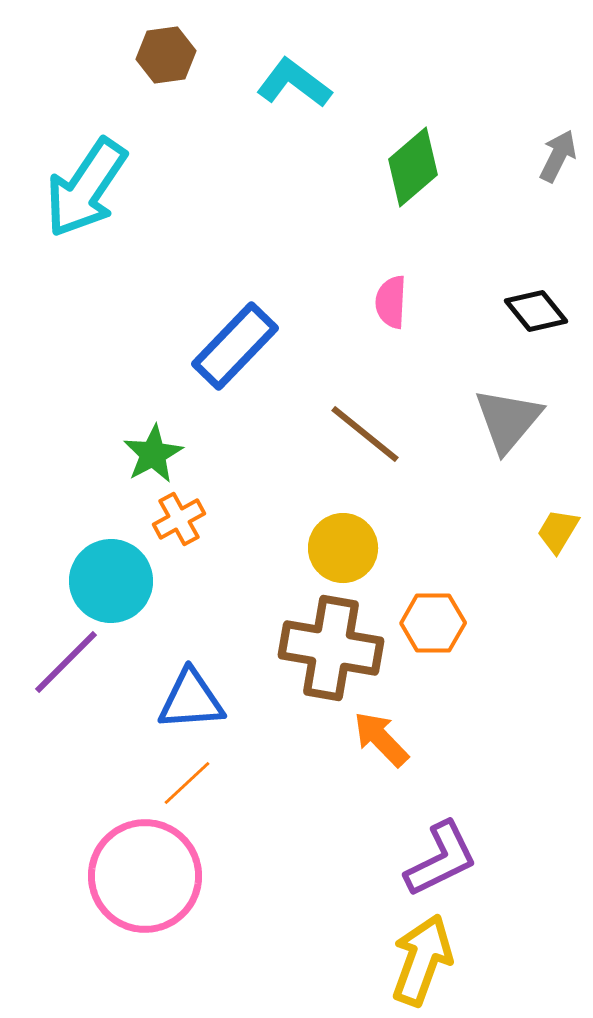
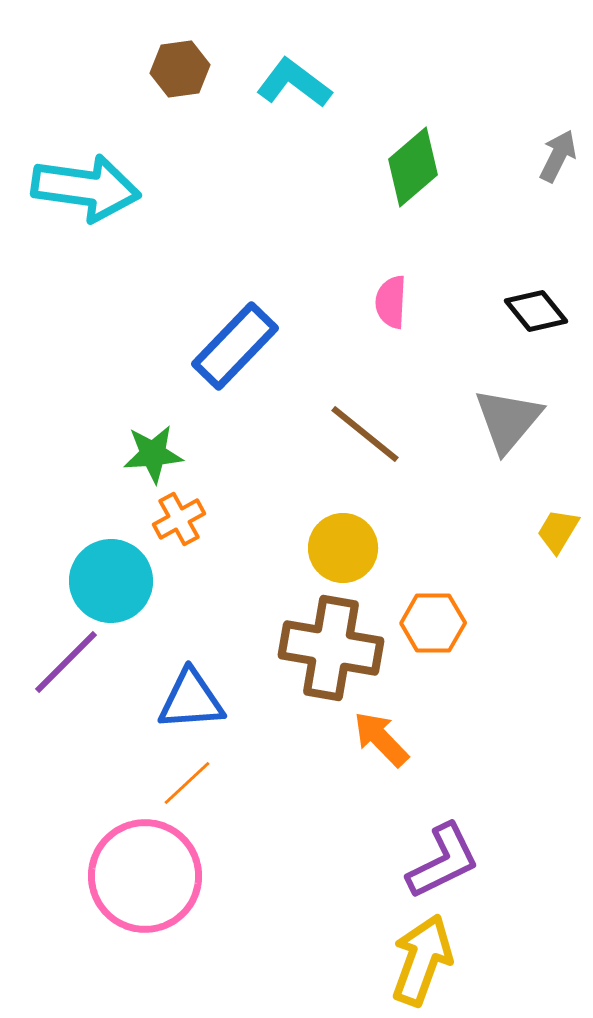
brown hexagon: moved 14 px right, 14 px down
cyan arrow: rotated 116 degrees counterclockwise
green star: rotated 24 degrees clockwise
purple L-shape: moved 2 px right, 2 px down
